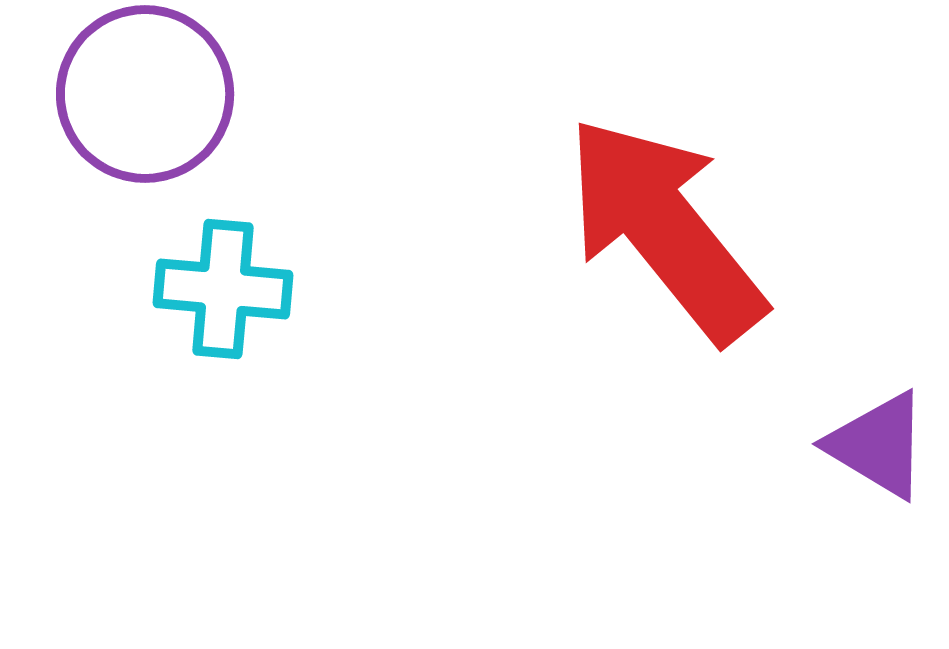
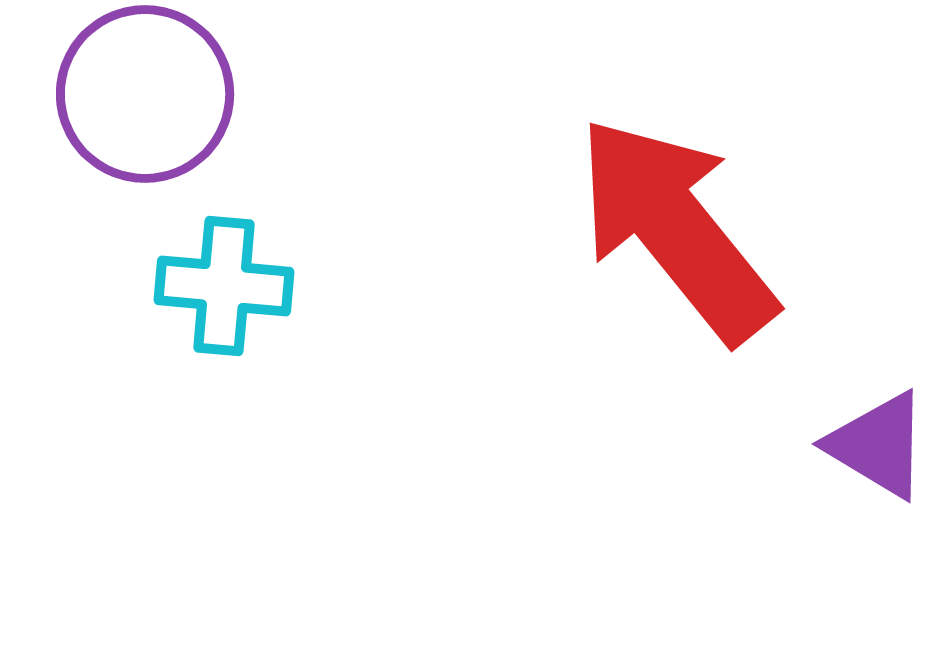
red arrow: moved 11 px right
cyan cross: moved 1 px right, 3 px up
